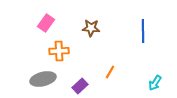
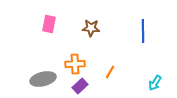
pink rectangle: moved 3 px right, 1 px down; rotated 24 degrees counterclockwise
orange cross: moved 16 px right, 13 px down
